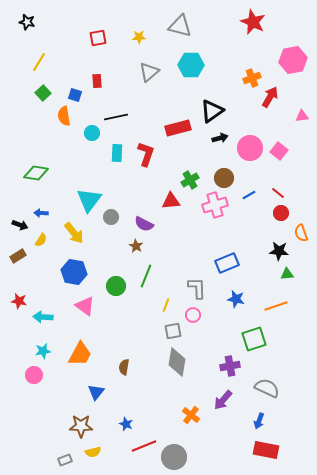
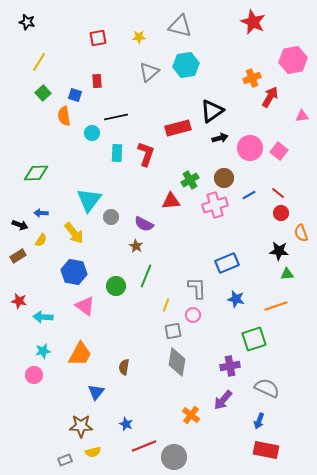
cyan hexagon at (191, 65): moved 5 px left; rotated 10 degrees counterclockwise
green diamond at (36, 173): rotated 10 degrees counterclockwise
